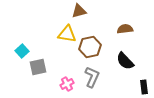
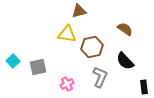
brown semicircle: rotated 42 degrees clockwise
brown hexagon: moved 2 px right
cyan square: moved 9 px left, 10 px down
gray L-shape: moved 8 px right
